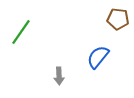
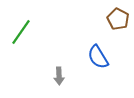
brown pentagon: rotated 20 degrees clockwise
blue semicircle: rotated 70 degrees counterclockwise
